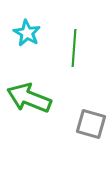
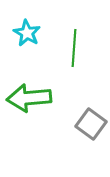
green arrow: rotated 27 degrees counterclockwise
gray square: rotated 20 degrees clockwise
